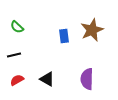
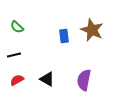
brown star: rotated 25 degrees counterclockwise
purple semicircle: moved 3 px left, 1 px down; rotated 10 degrees clockwise
